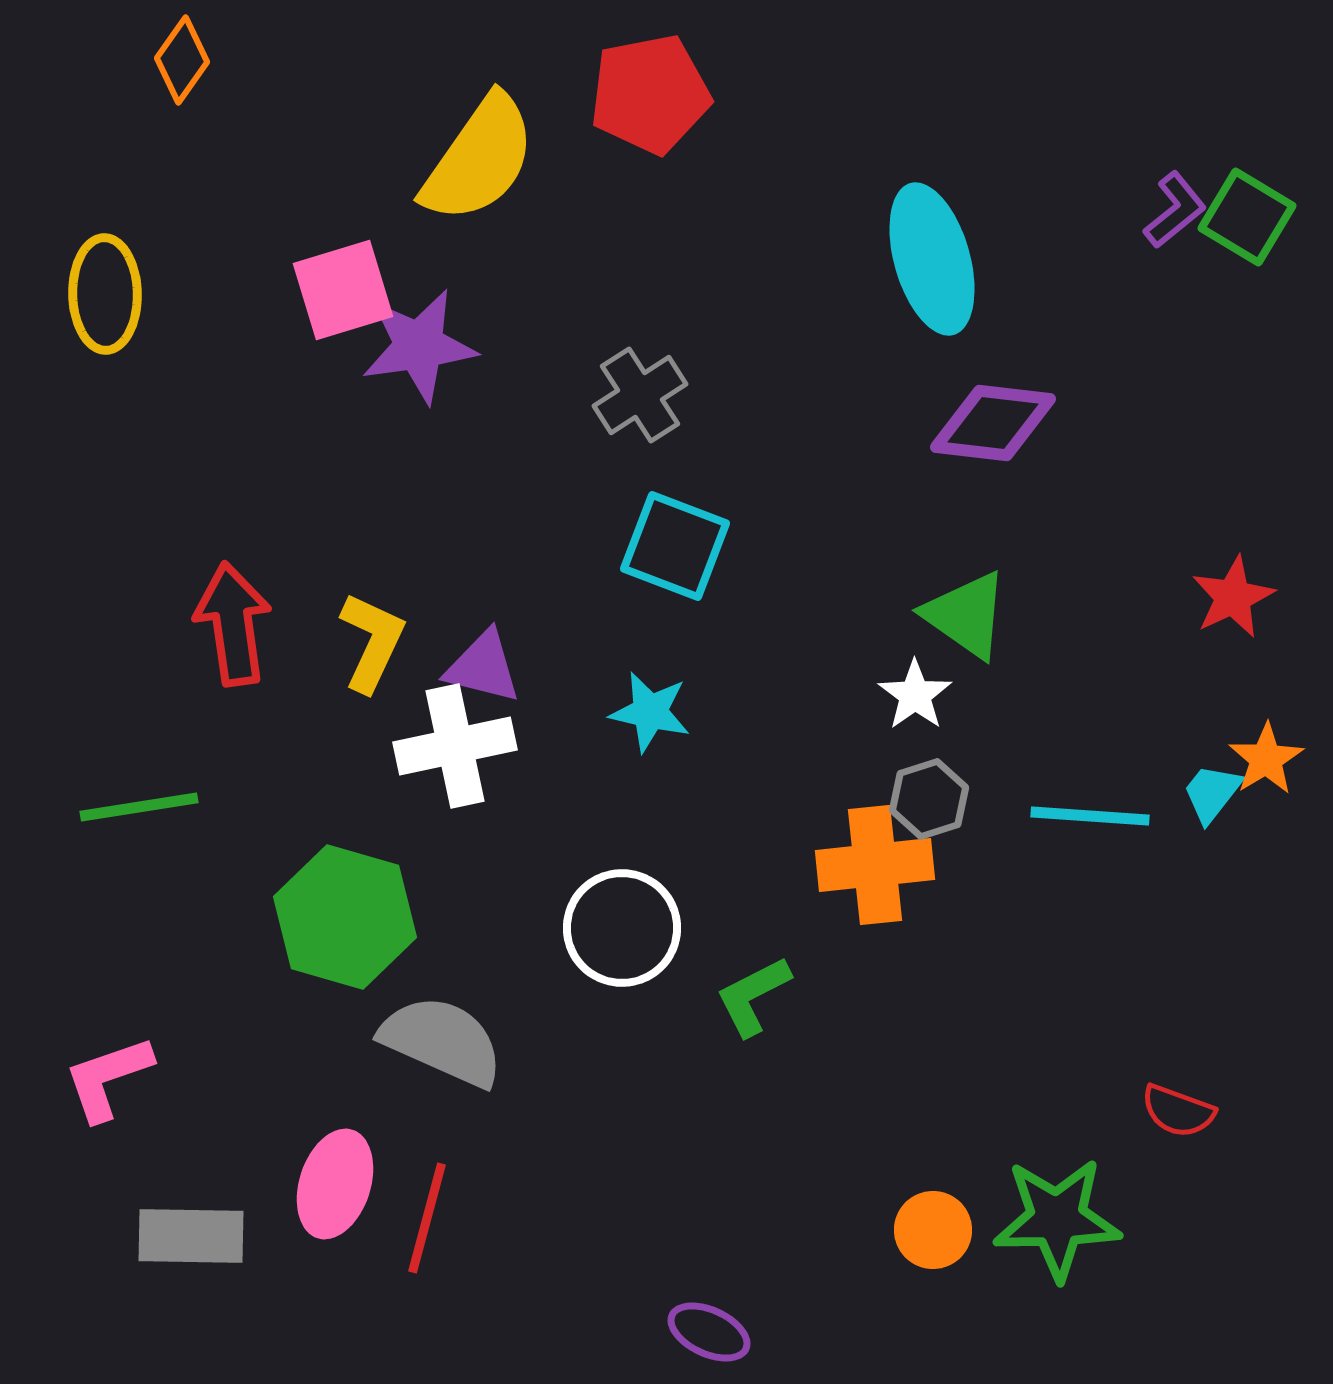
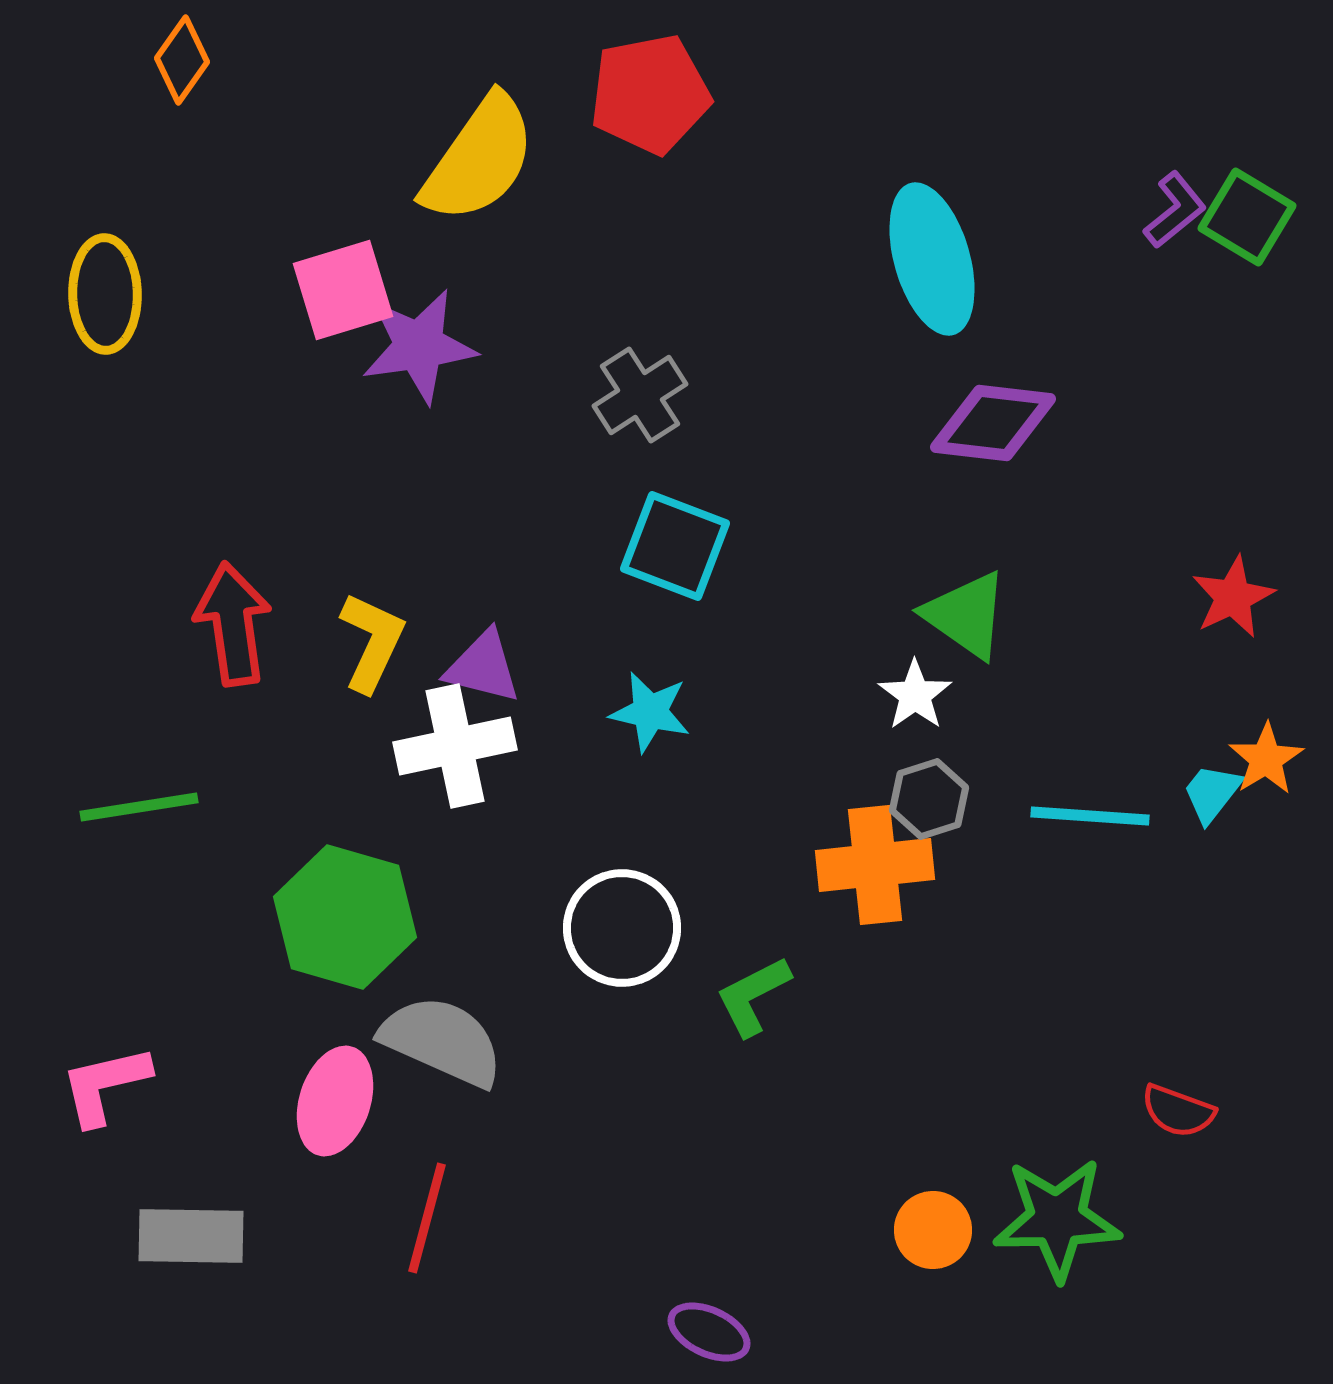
pink L-shape: moved 3 px left, 7 px down; rotated 6 degrees clockwise
pink ellipse: moved 83 px up
